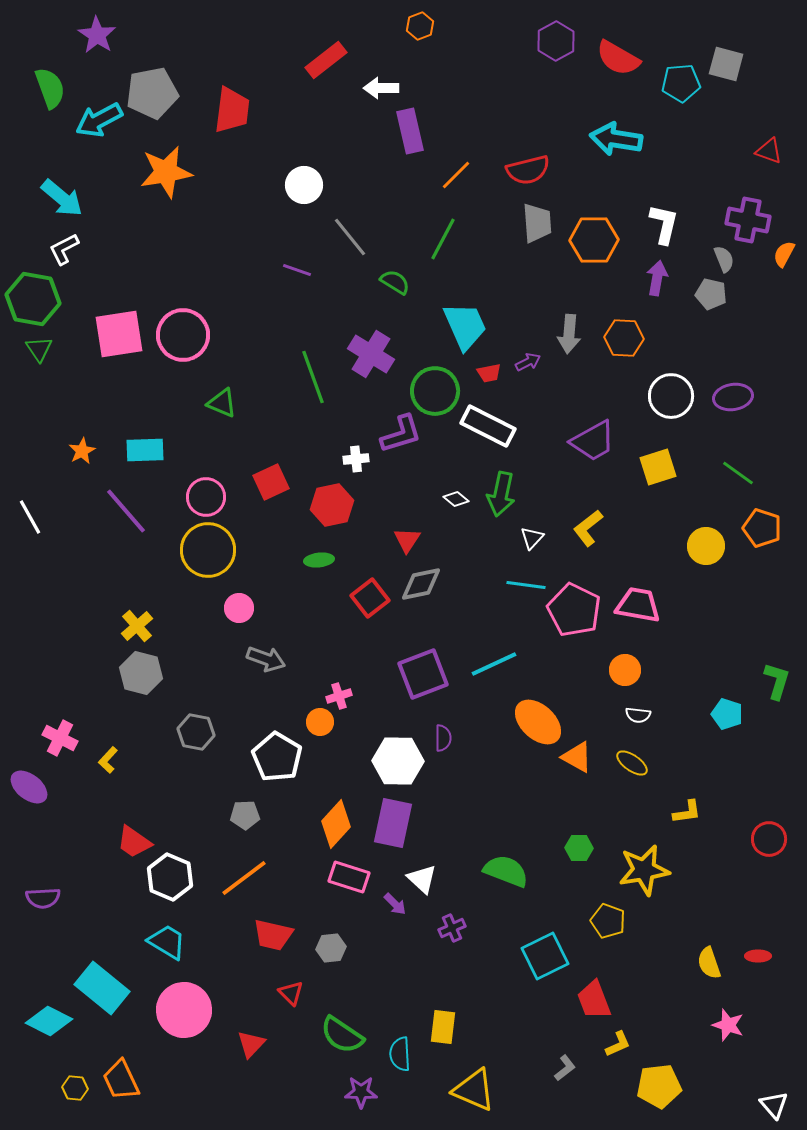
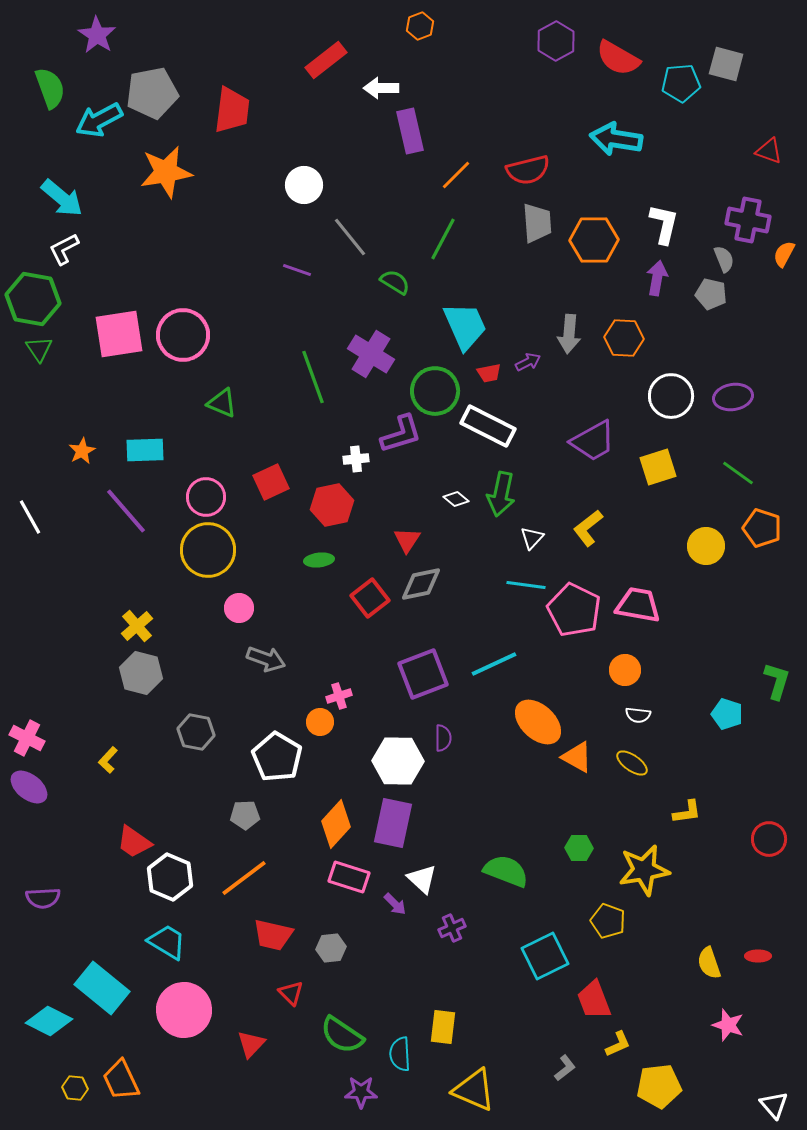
pink cross at (60, 738): moved 33 px left
